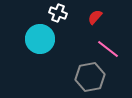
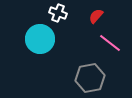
red semicircle: moved 1 px right, 1 px up
pink line: moved 2 px right, 6 px up
gray hexagon: moved 1 px down
